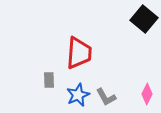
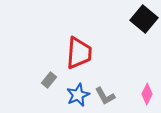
gray rectangle: rotated 42 degrees clockwise
gray L-shape: moved 1 px left, 1 px up
